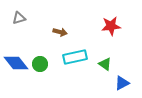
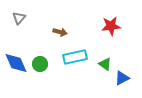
gray triangle: rotated 32 degrees counterclockwise
blue diamond: rotated 15 degrees clockwise
blue triangle: moved 5 px up
